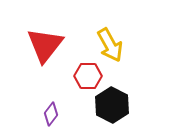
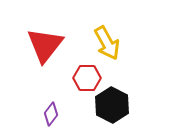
yellow arrow: moved 3 px left, 2 px up
red hexagon: moved 1 px left, 2 px down
